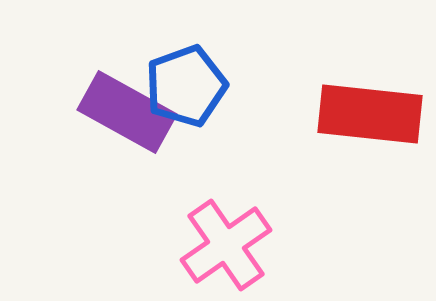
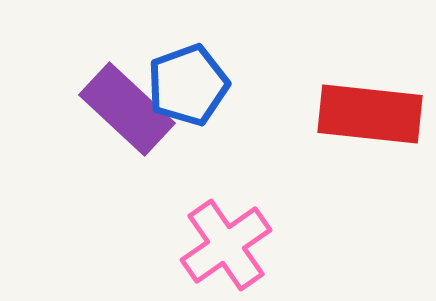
blue pentagon: moved 2 px right, 1 px up
purple rectangle: moved 3 px up; rotated 14 degrees clockwise
